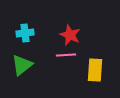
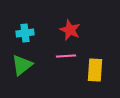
red star: moved 5 px up
pink line: moved 1 px down
